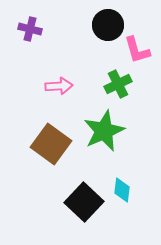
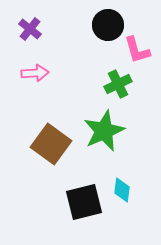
purple cross: rotated 25 degrees clockwise
pink arrow: moved 24 px left, 13 px up
black square: rotated 33 degrees clockwise
